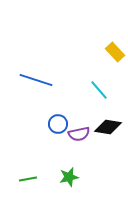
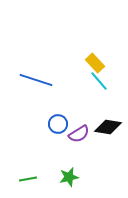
yellow rectangle: moved 20 px left, 11 px down
cyan line: moved 9 px up
purple semicircle: rotated 20 degrees counterclockwise
